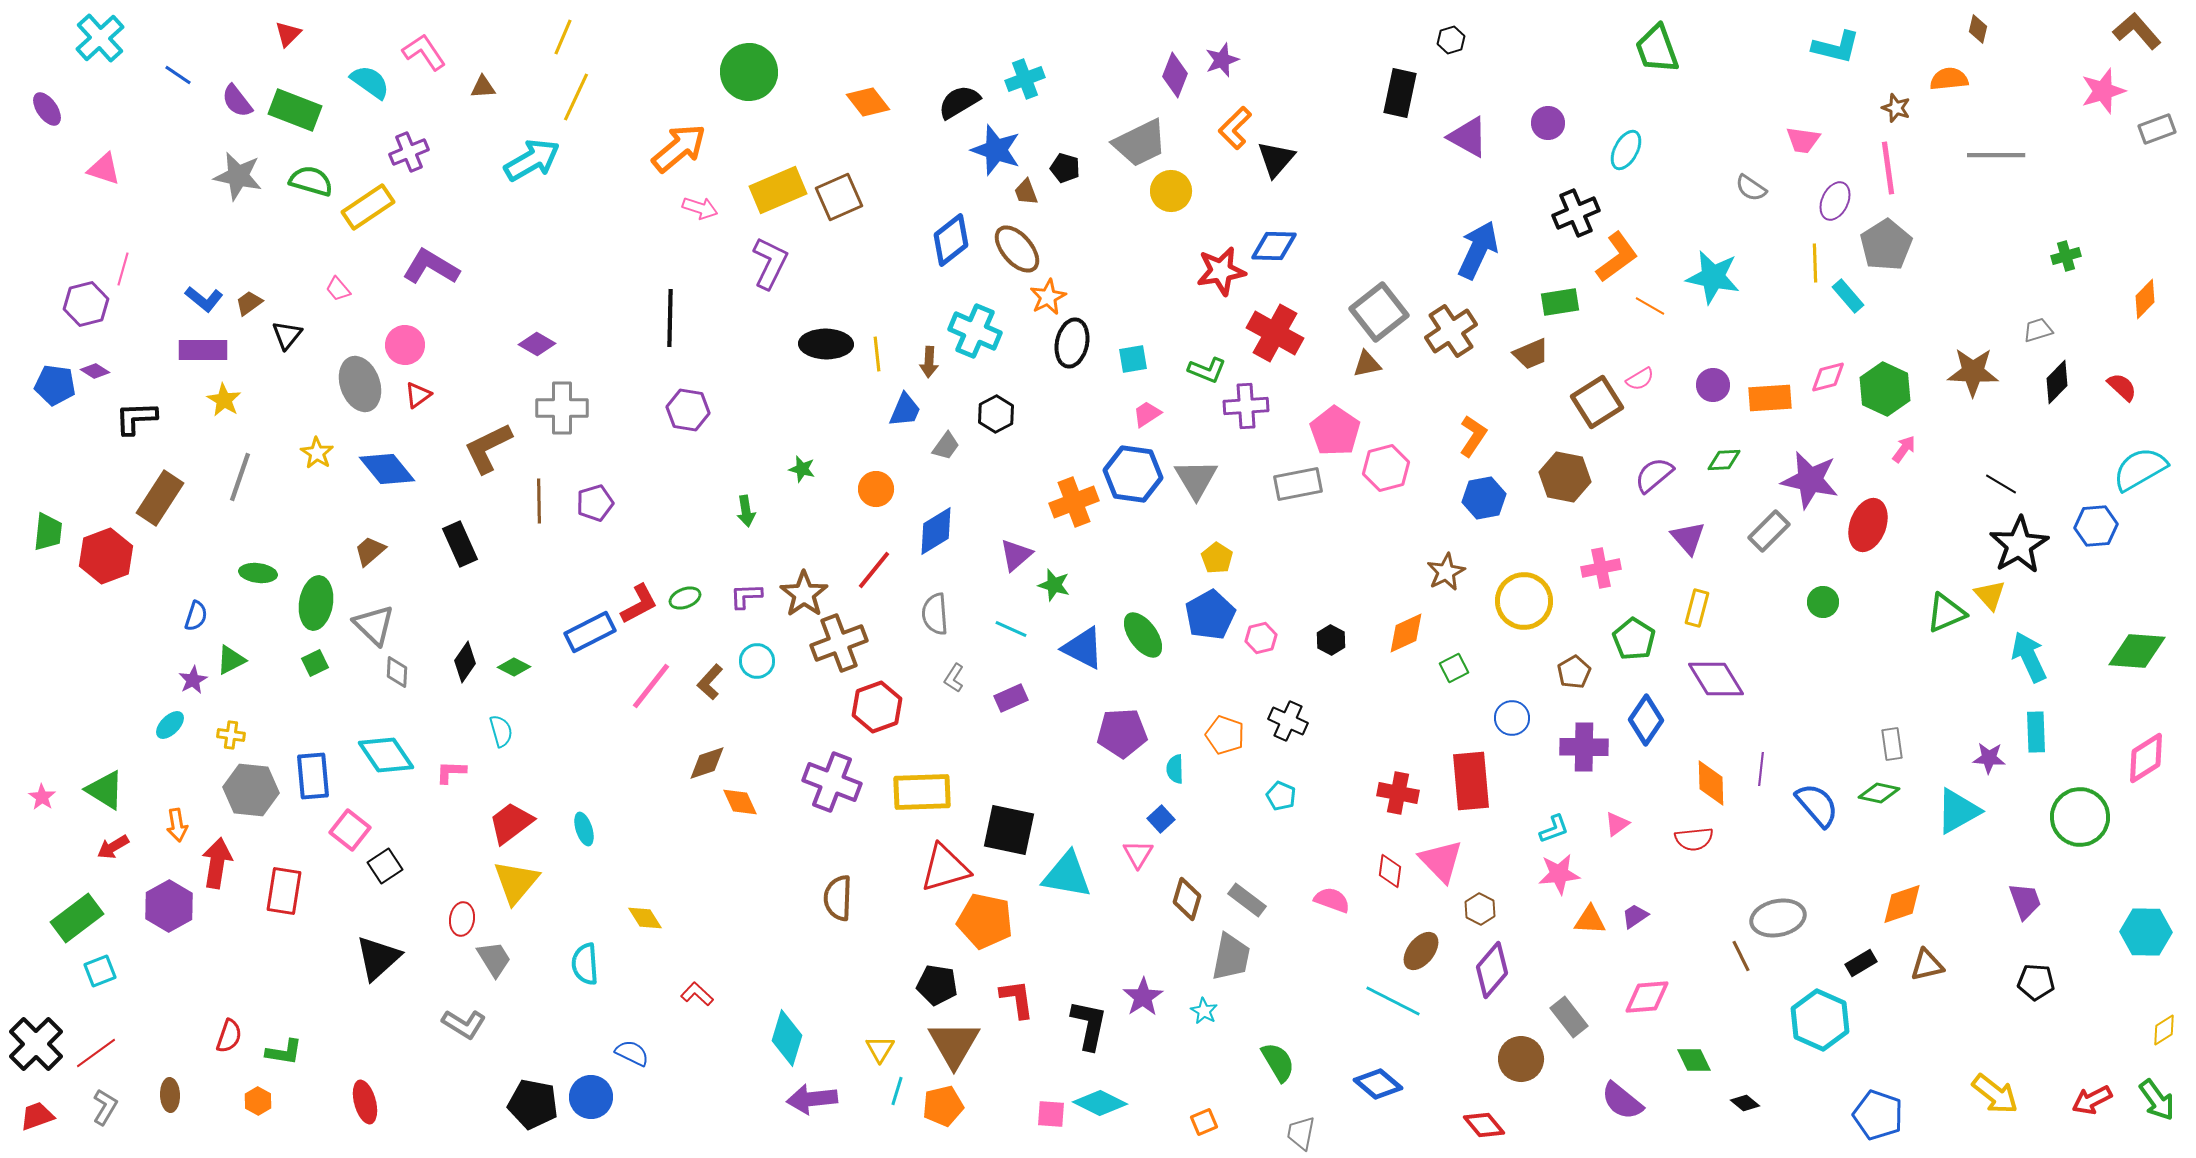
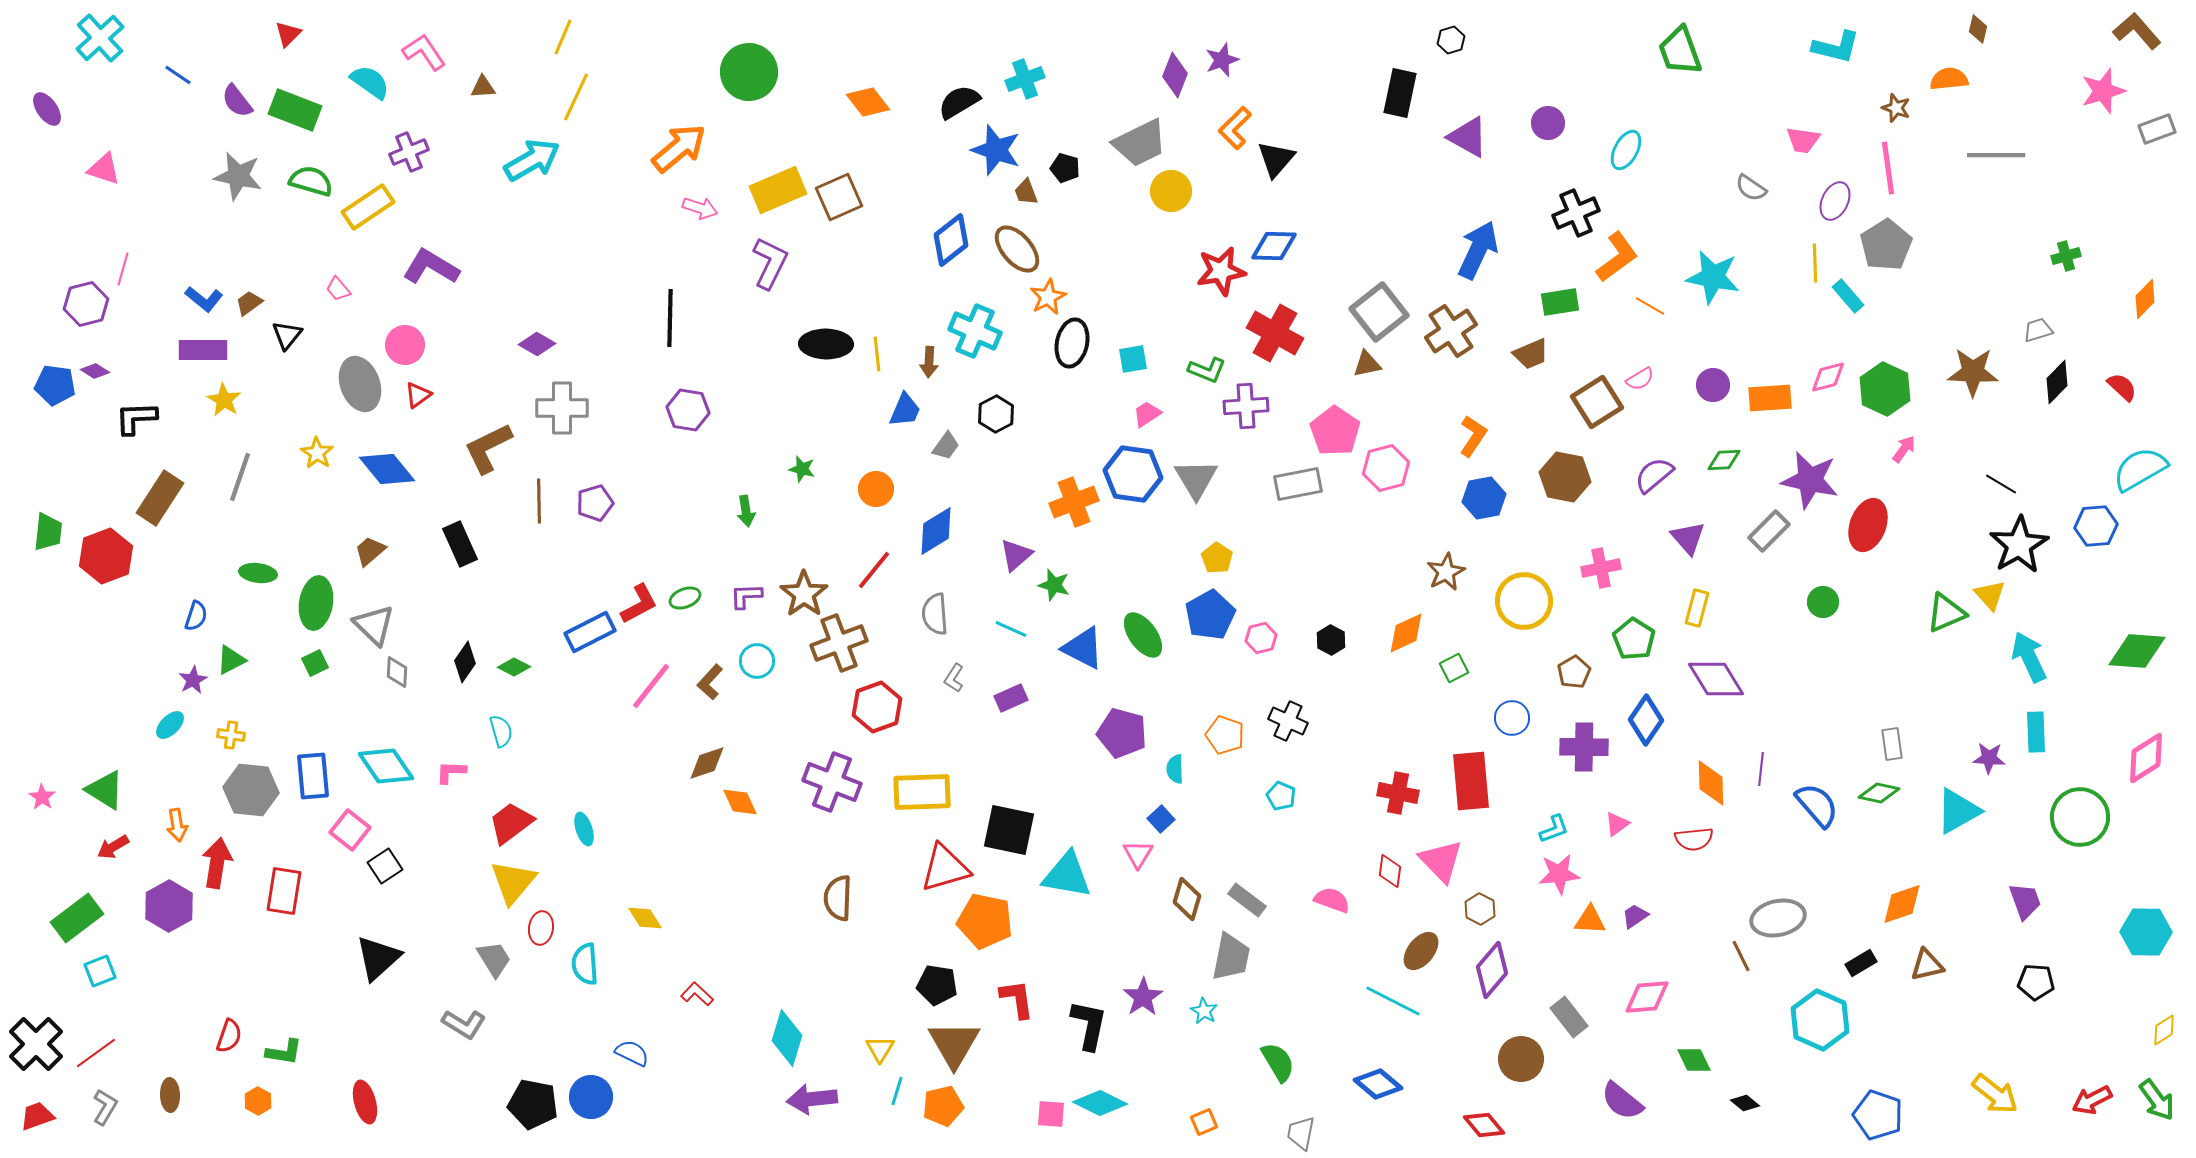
green trapezoid at (1657, 49): moved 23 px right, 2 px down
purple pentagon at (1122, 733): rotated 18 degrees clockwise
cyan diamond at (386, 755): moved 11 px down
yellow triangle at (516, 882): moved 3 px left
red ellipse at (462, 919): moved 79 px right, 9 px down
